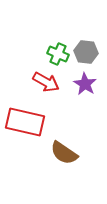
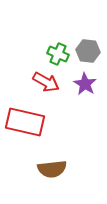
gray hexagon: moved 2 px right, 1 px up
brown semicircle: moved 12 px left, 16 px down; rotated 40 degrees counterclockwise
